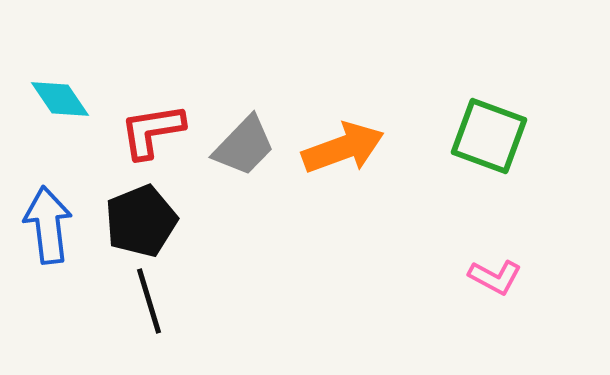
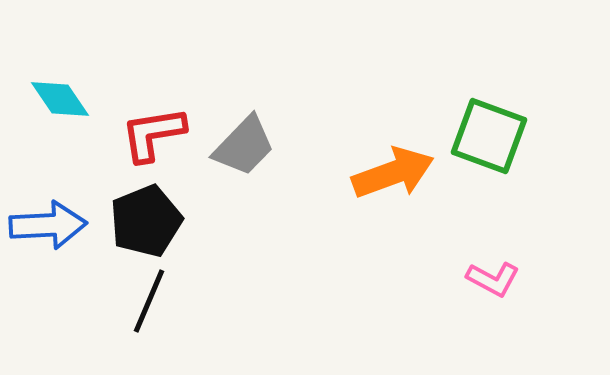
red L-shape: moved 1 px right, 3 px down
orange arrow: moved 50 px right, 25 px down
black pentagon: moved 5 px right
blue arrow: rotated 94 degrees clockwise
pink L-shape: moved 2 px left, 2 px down
black line: rotated 40 degrees clockwise
